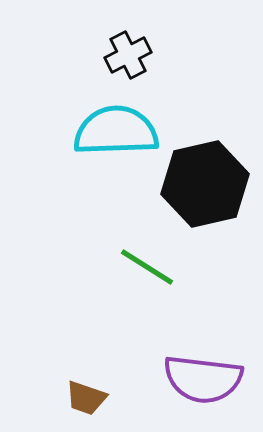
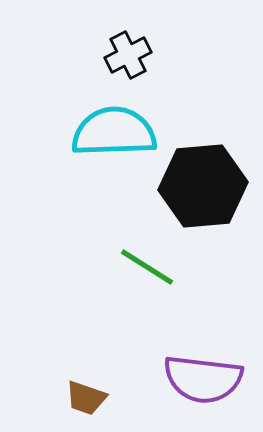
cyan semicircle: moved 2 px left, 1 px down
black hexagon: moved 2 px left, 2 px down; rotated 8 degrees clockwise
